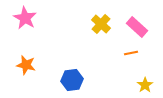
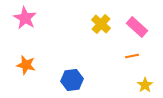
orange line: moved 1 px right, 3 px down
